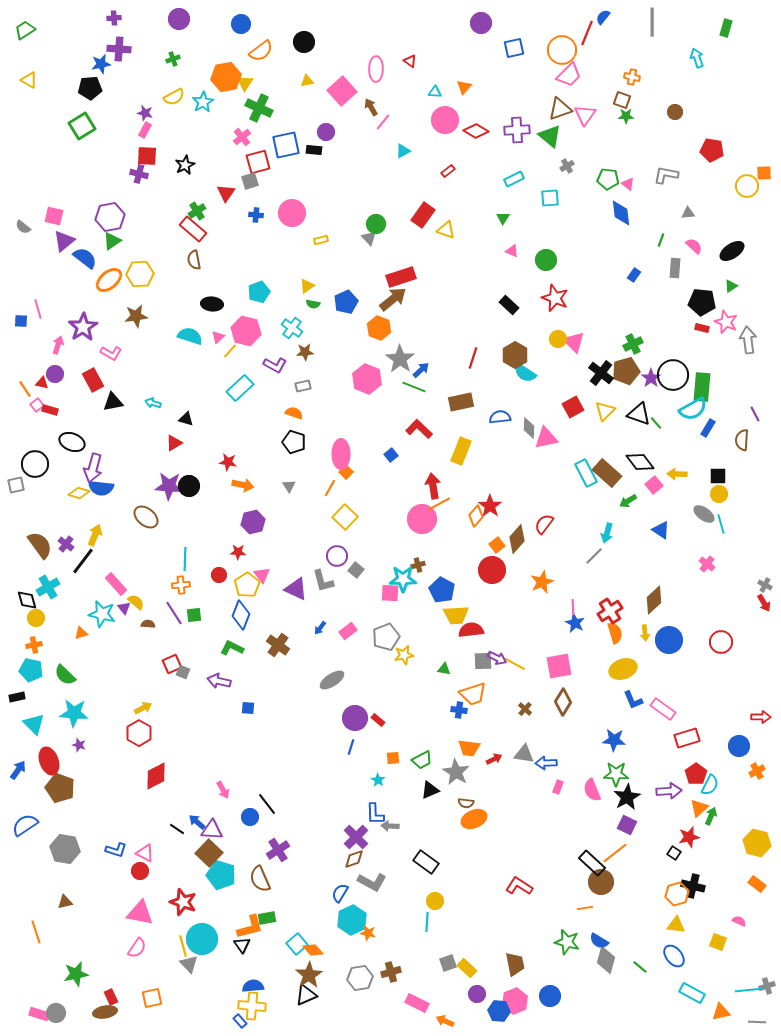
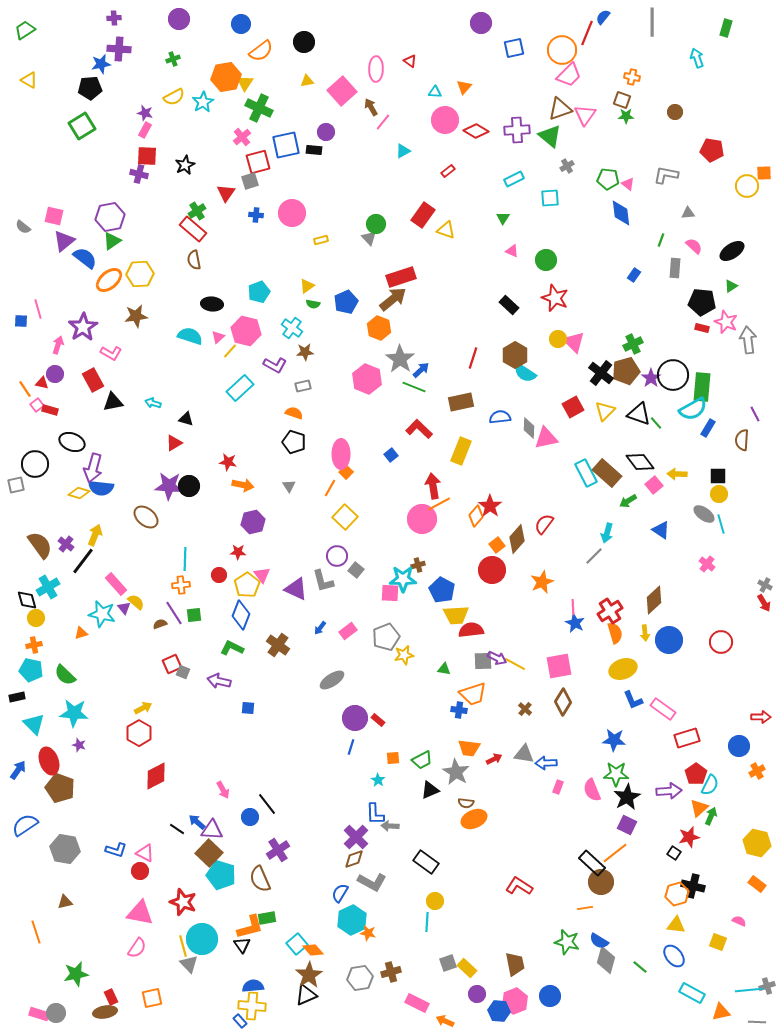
brown semicircle at (148, 624): moved 12 px right; rotated 24 degrees counterclockwise
